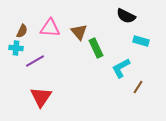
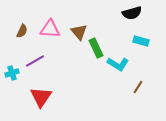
black semicircle: moved 6 px right, 3 px up; rotated 42 degrees counterclockwise
pink triangle: moved 1 px down
cyan cross: moved 4 px left, 25 px down; rotated 24 degrees counterclockwise
cyan L-shape: moved 3 px left, 4 px up; rotated 120 degrees counterclockwise
